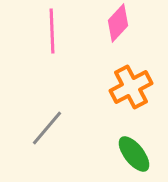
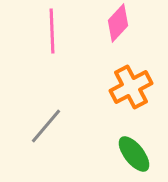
gray line: moved 1 px left, 2 px up
